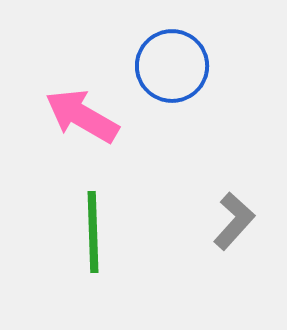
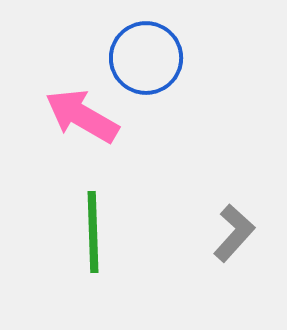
blue circle: moved 26 px left, 8 px up
gray L-shape: moved 12 px down
